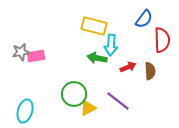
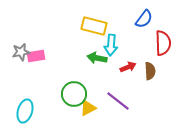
red semicircle: moved 1 px right, 3 px down
